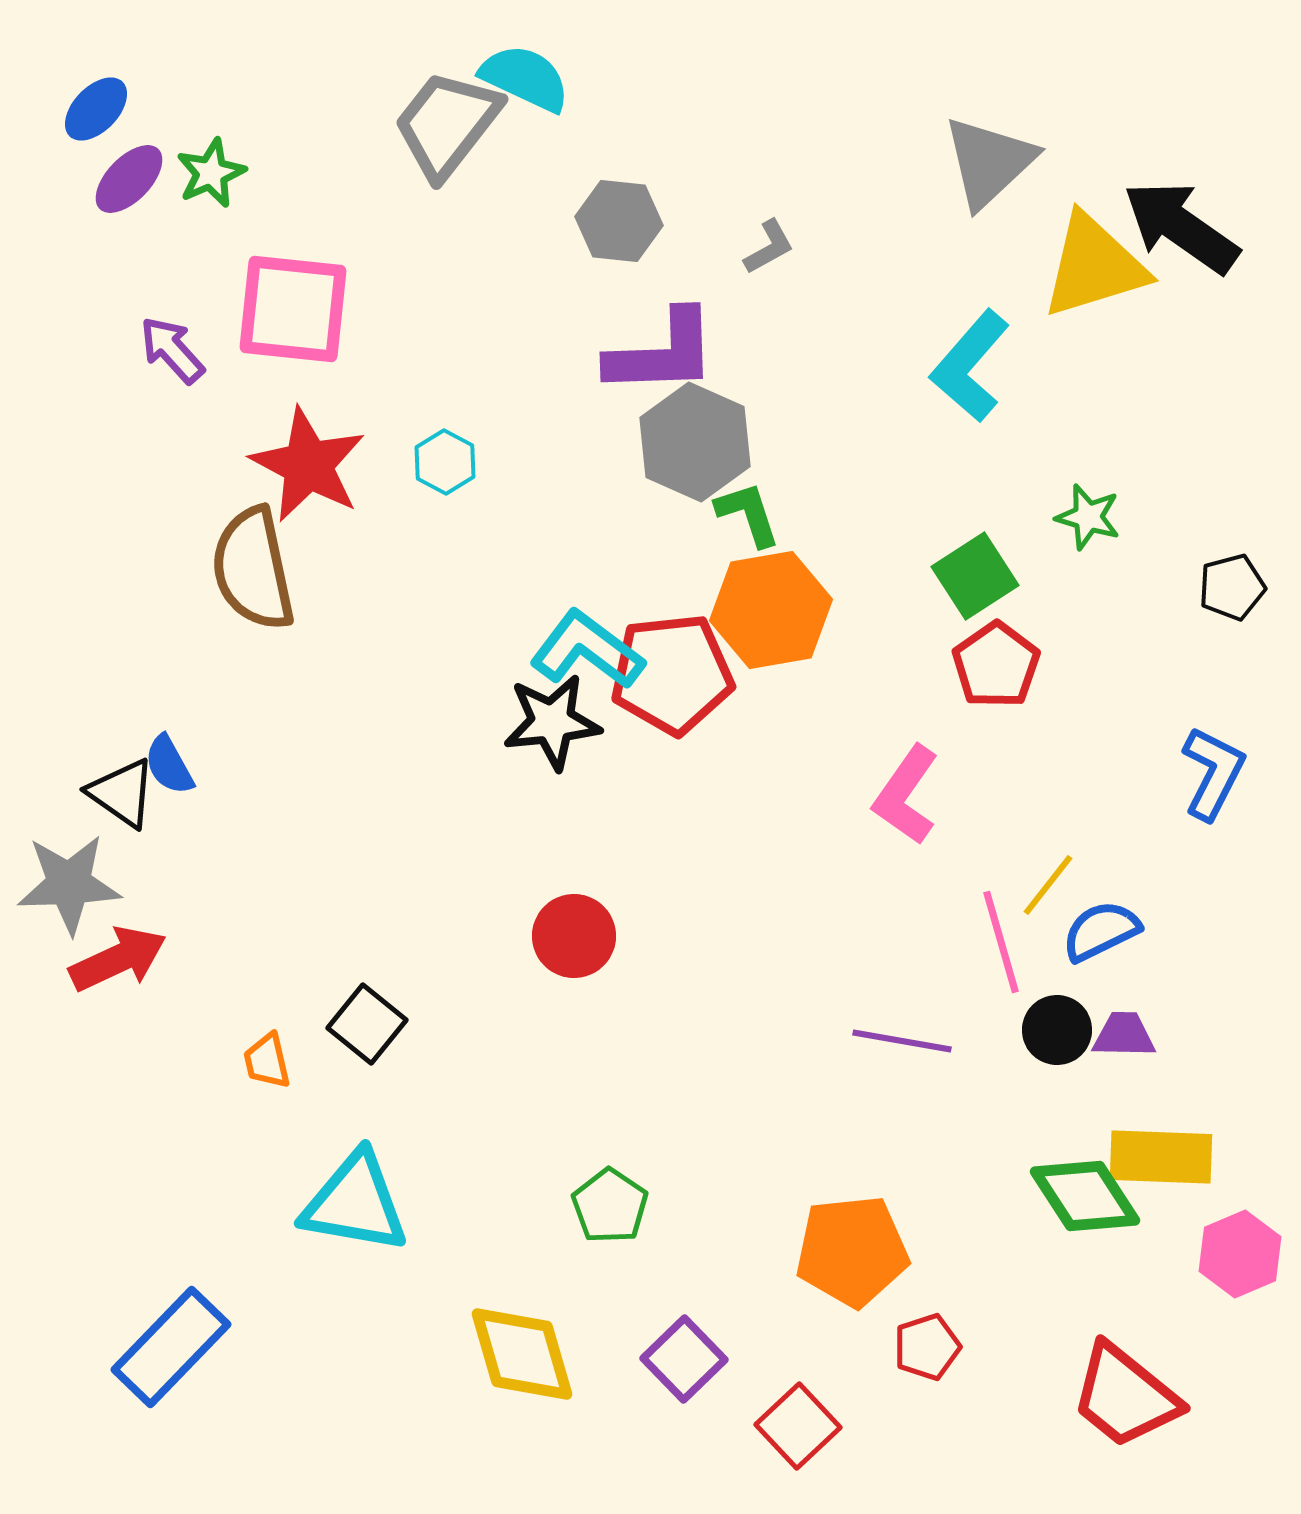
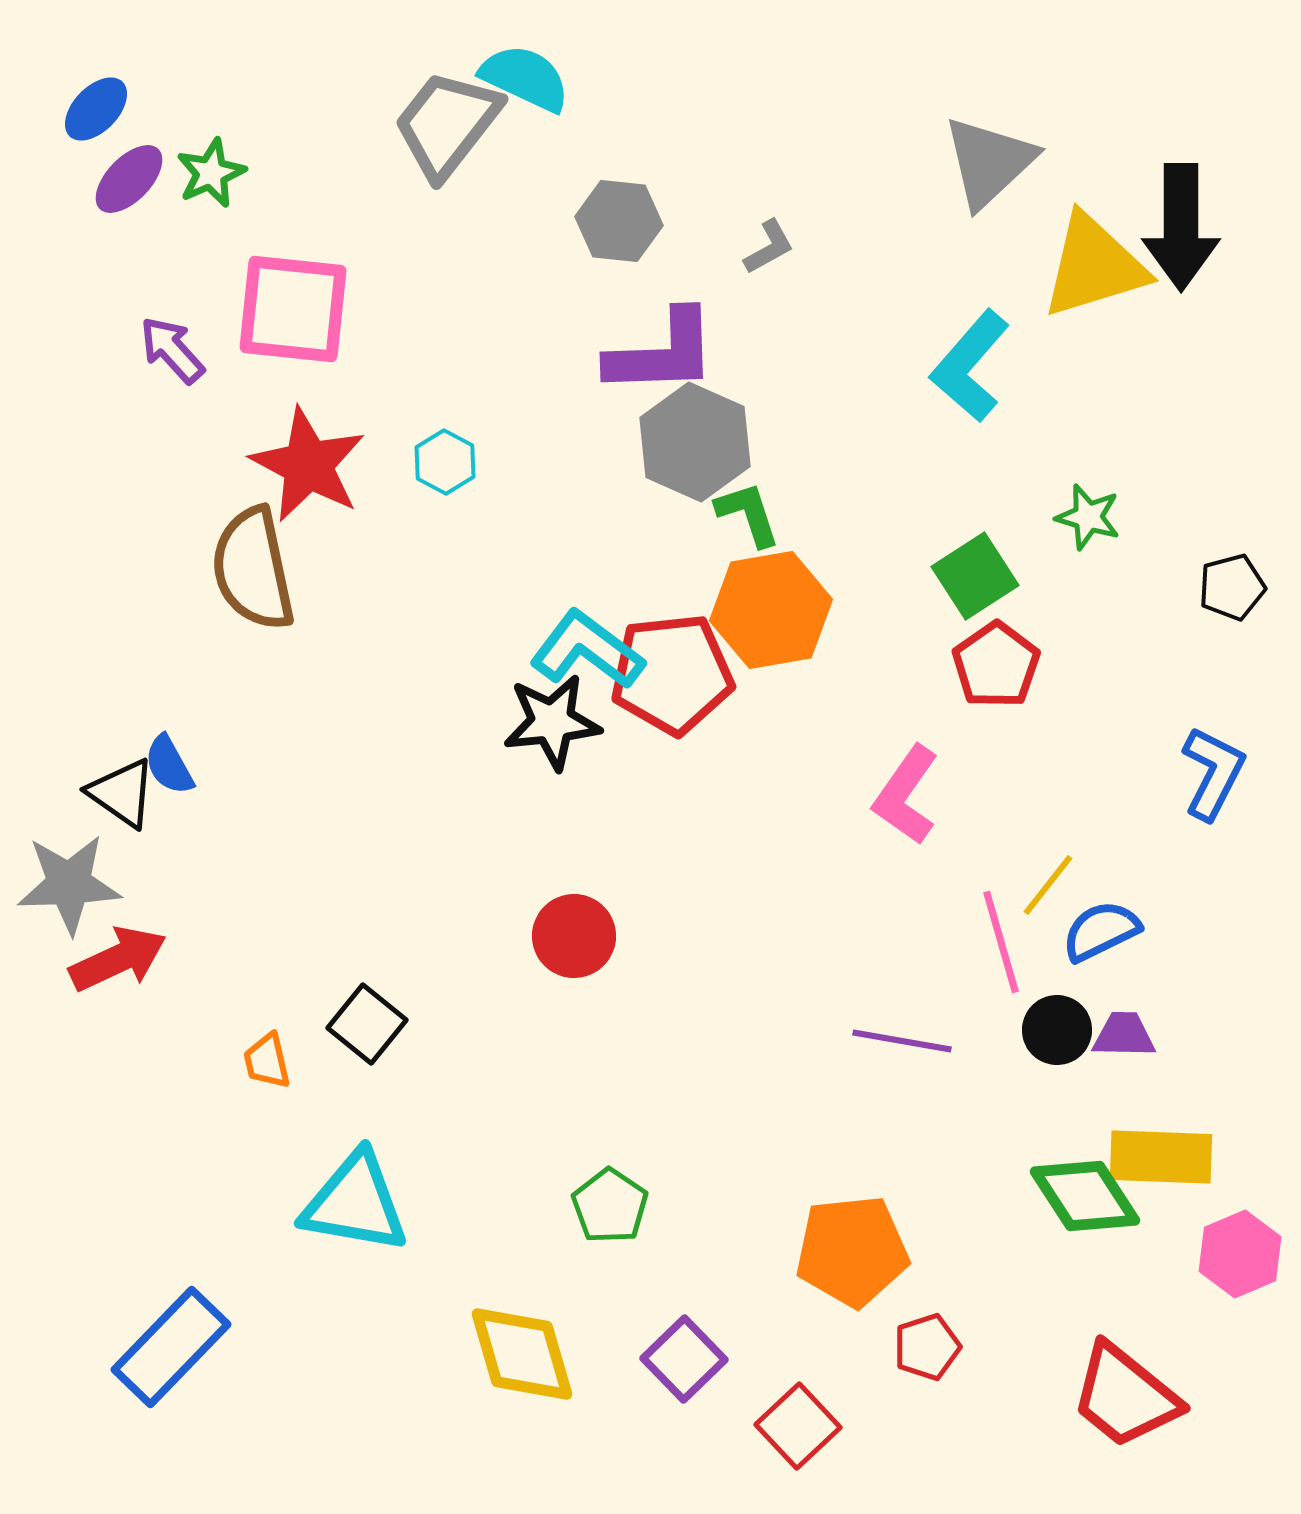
black arrow at (1181, 227): rotated 125 degrees counterclockwise
